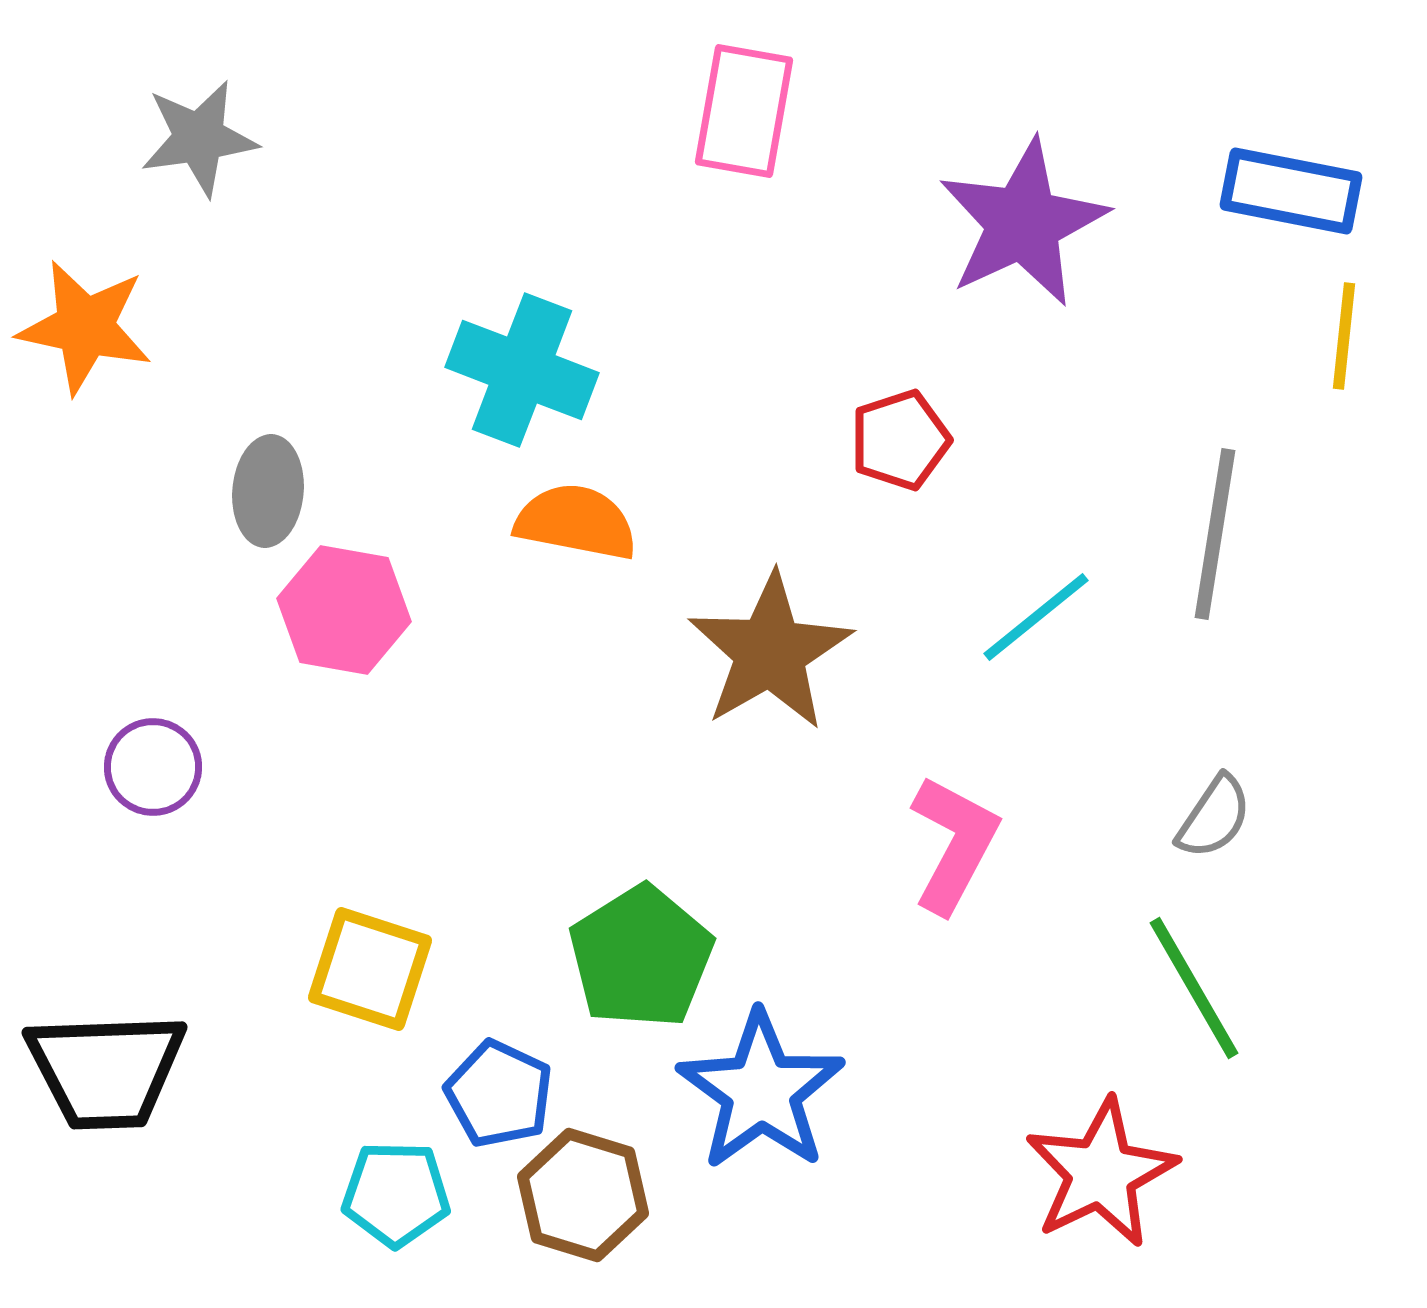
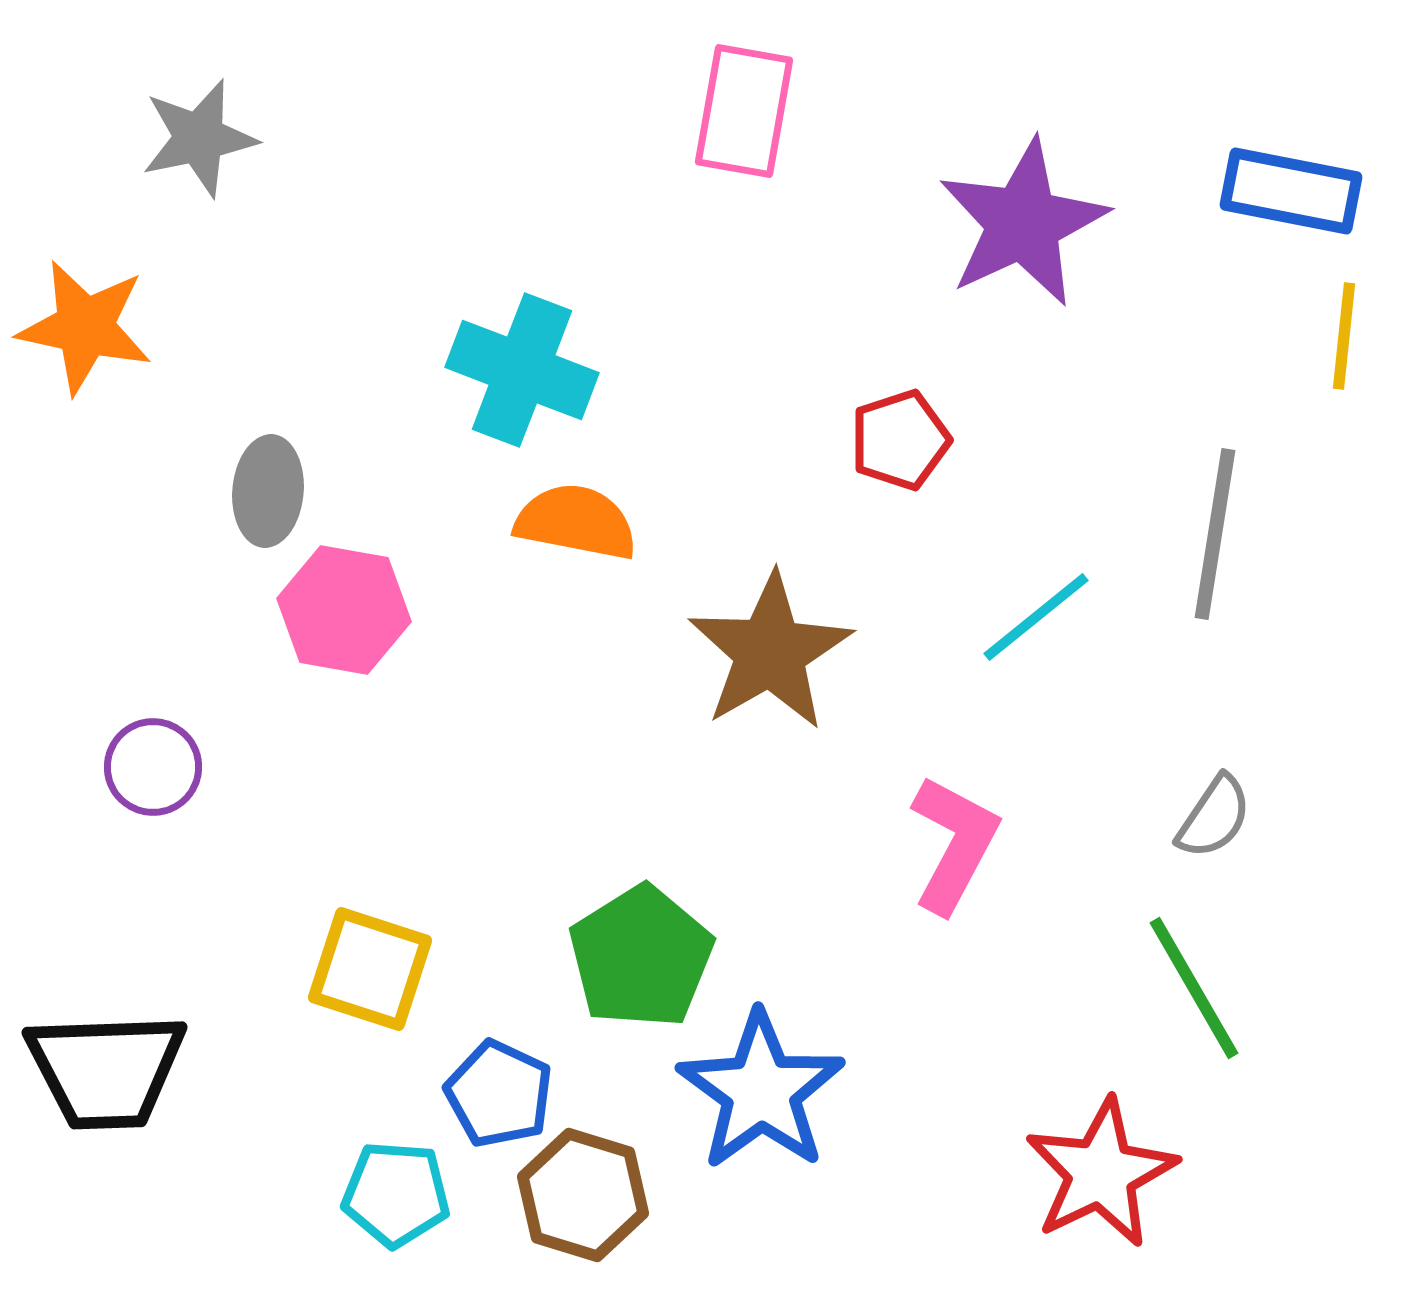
gray star: rotated 4 degrees counterclockwise
cyan pentagon: rotated 3 degrees clockwise
